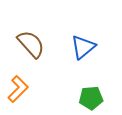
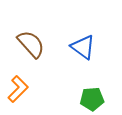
blue triangle: rotated 44 degrees counterclockwise
green pentagon: moved 1 px right, 1 px down
